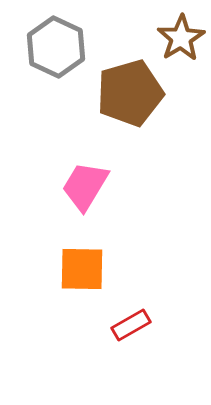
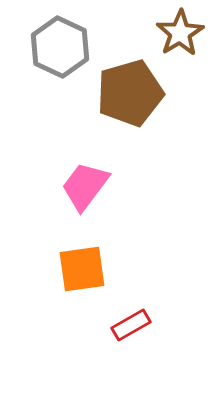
brown star: moved 1 px left, 5 px up
gray hexagon: moved 4 px right
pink trapezoid: rotated 6 degrees clockwise
orange square: rotated 9 degrees counterclockwise
